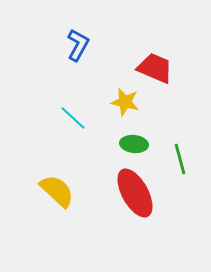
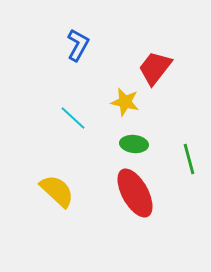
red trapezoid: rotated 75 degrees counterclockwise
green line: moved 9 px right
